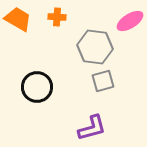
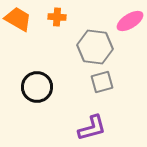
gray square: moved 1 px left, 1 px down
